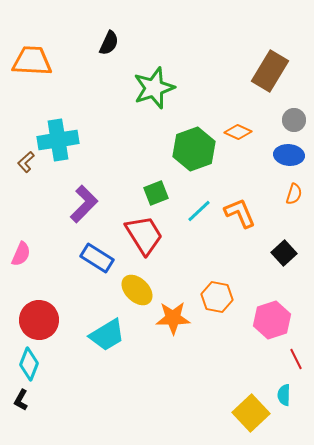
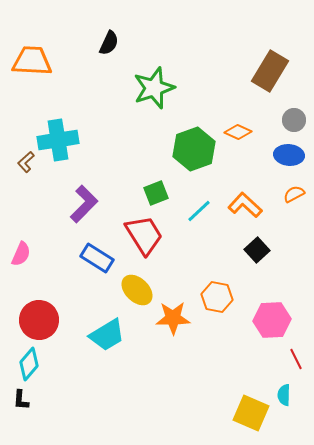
orange semicircle: rotated 135 degrees counterclockwise
orange L-shape: moved 5 px right, 8 px up; rotated 24 degrees counterclockwise
black square: moved 27 px left, 3 px up
pink hexagon: rotated 15 degrees clockwise
cyan diamond: rotated 20 degrees clockwise
black L-shape: rotated 25 degrees counterclockwise
yellow square: rotated 24 degrees counterclockwise
